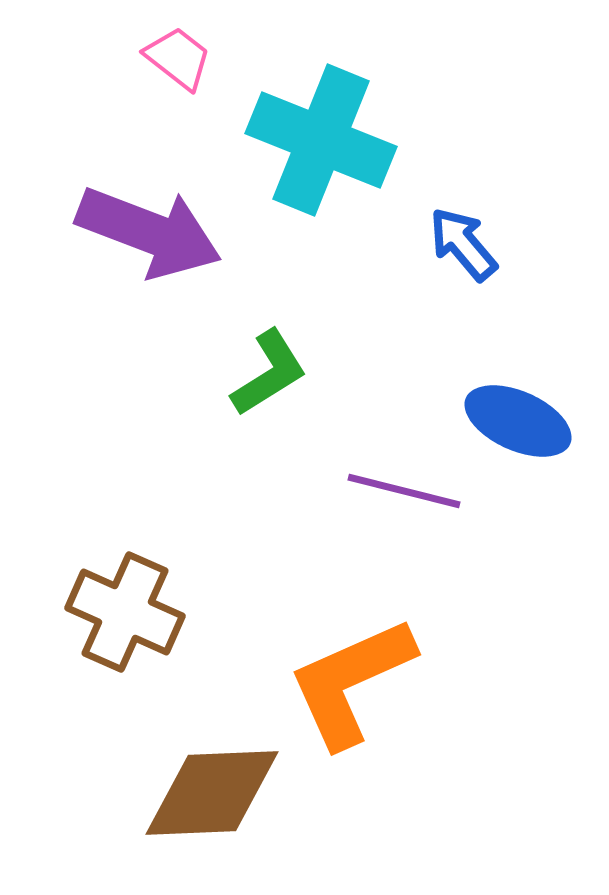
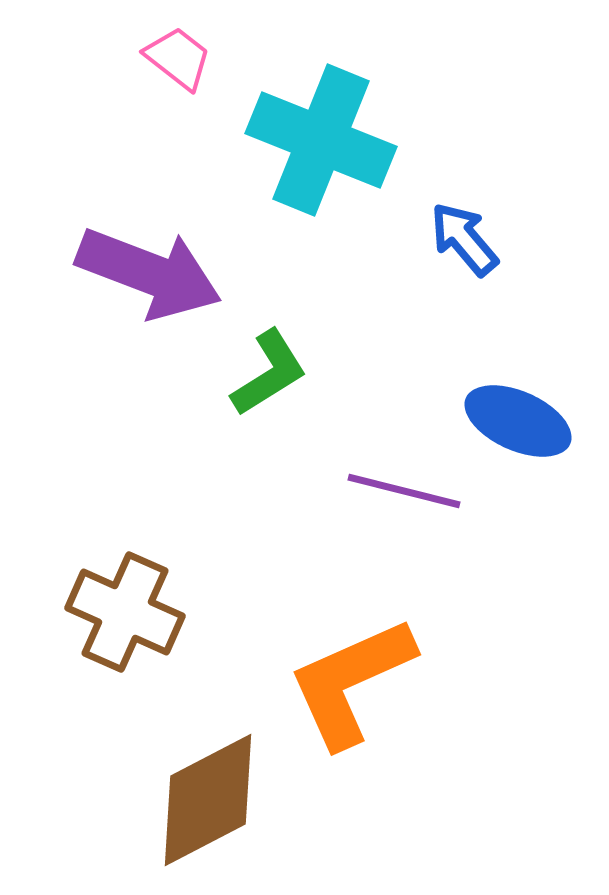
purple arrow: moved 41 px down
blue arrow: moved 1 px right, 5 px up
brown diamond: moved 4 px left, 7 px down; rotated 25 degrees counterclockwise
